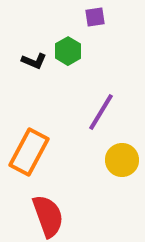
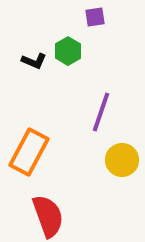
purple line: rotated 12 degrees counterclockwise
